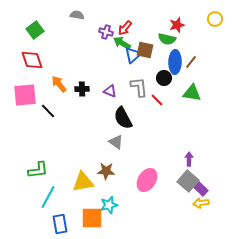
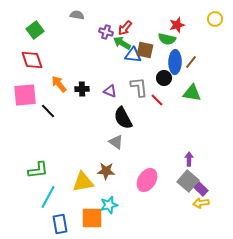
blue triangle: rotated 48 degrees clockwise
